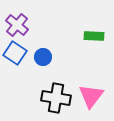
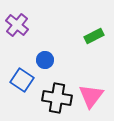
green rectangle: rotated 30 degrees counterclockwise
blue square: moved 7 px right, 27 px down
blue circle: moved 2 px right, 3 px down
black cross: moved 1 px right
